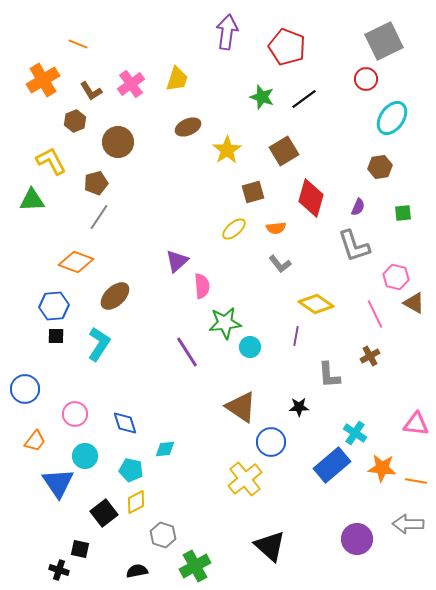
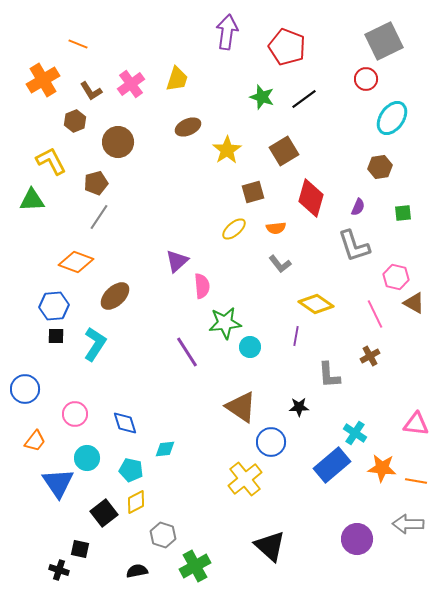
cyan L-shape at (99, 344): moved 4 px left
cyan circle at (85, 456): moved 2 px right, 2 px down
